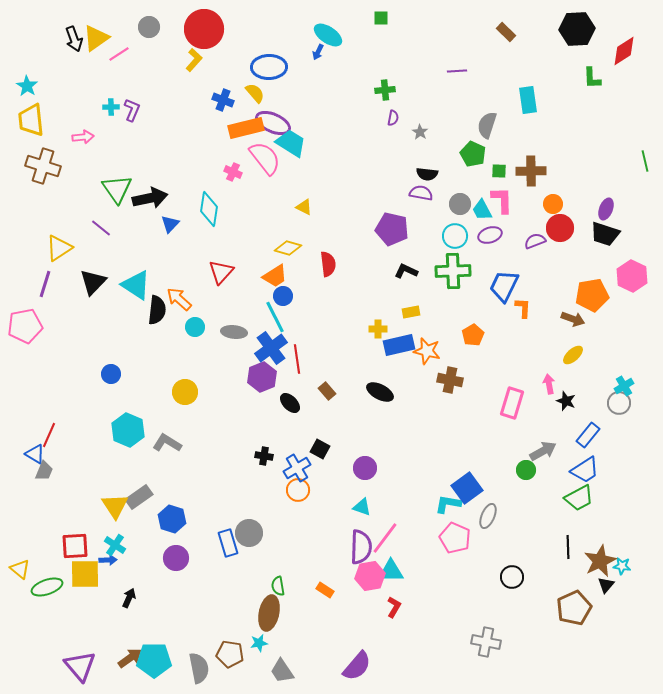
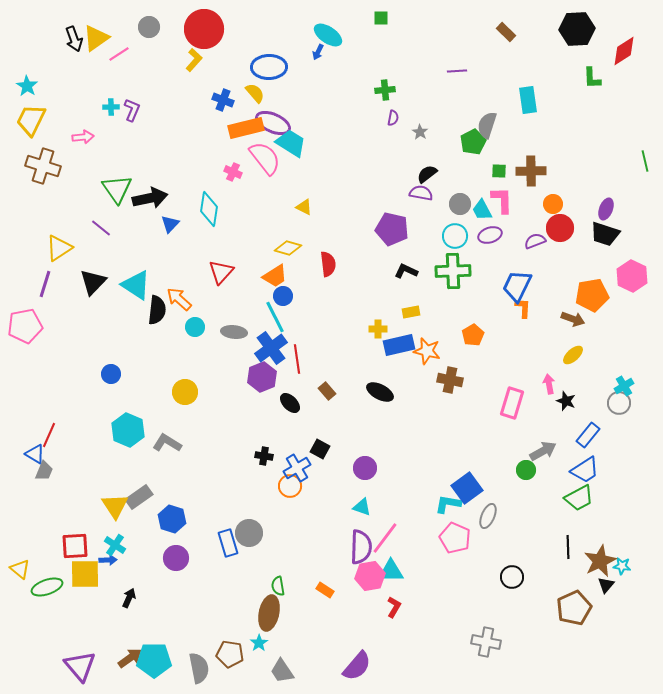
yellow trapezoid at (31, 120): rotated 32 degrees clockwise
green pentagon at (473, 154): moved 12 px up; rotated 20 degrees clockwise
black semicircle at (427, 174): rotated 135 degrees clockwise
blue trapezoid at (504, 286): moved 13 px right
orange circle at (298, 490): moved 8 px left, 4 px up
cyan star at (259, 643): rotated 24 degrees counterclockwise
